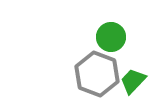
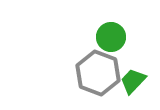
gray hexagon: moved 1 px right, 1 px up
